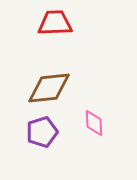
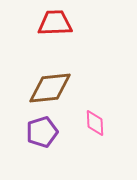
brown diamond: moved 1 px right
pink diamond: moved 1 px right
